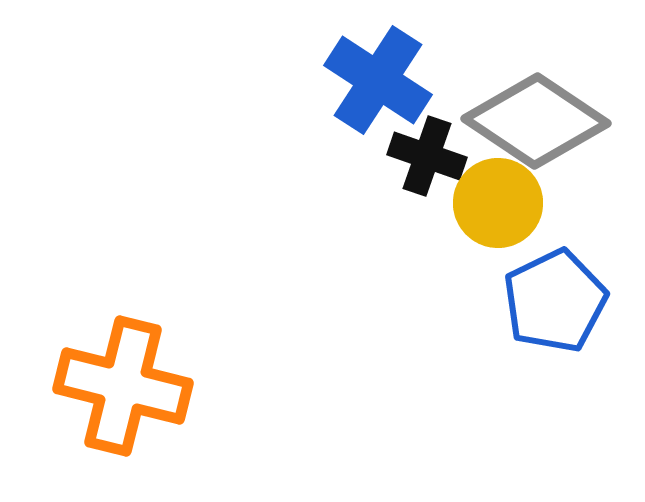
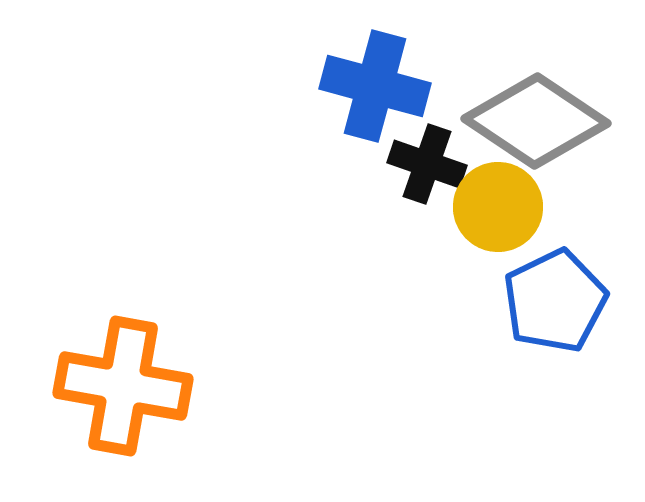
blue cross: moved 3 px left, 6 px down; rotated 18 degrees counterclockwise
black cross: moved 8 px down
yellow circle: moved 4 px down
orange cross: rotated 4 degrees counterclockwise
